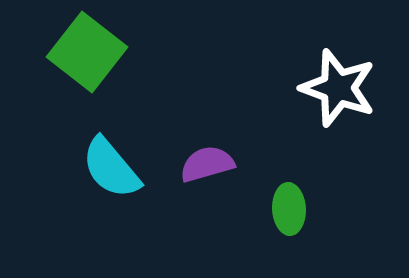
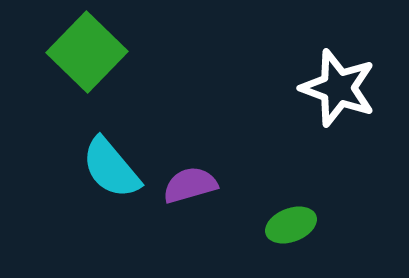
green square: rotated 6 degrees clockwise
purple semicircle: moved 17 px left, 21 px down
green ellipse: moved 2 px right, 16 px down; rotated 72 degrees clockwise
